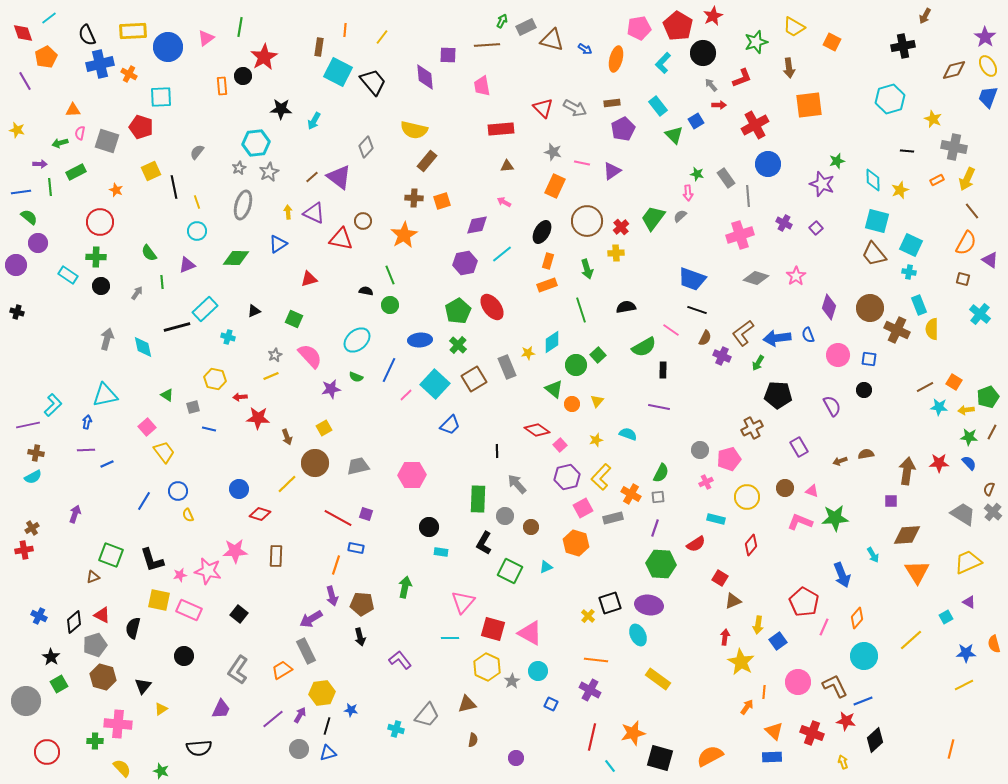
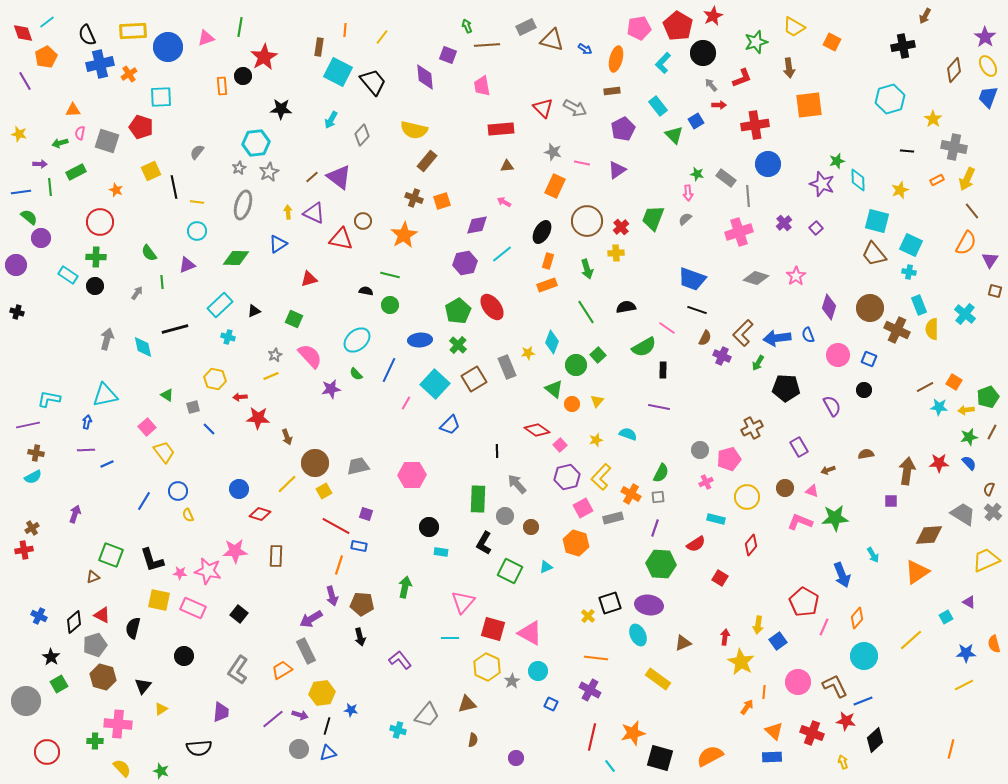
cyan line at (49, 18): moved 2 px left, 4 px down
green arrow at (502, 21): moved 35 px left, 5 px down; rotated 48 degrees counterclockwise
pink triangle at (206, 38): rotated 18 degrees clockwise
purple square at (448, 55): rotated 18 degrees clockwise
brown diamond at (954, 70): rotated 35 degrees counterclockwise
orange cross at (129, 74): rotated 28 degrees clockwise
brown rectangle at (612, 103): moved 12 px up
yellow star at (933, 119): rotated 12 degrees clockwise
cyan arrow at (314, 121): moved 17 px right, 1 px up
red cross at (755, 125): rotated 20 degrees clockwise
yellow star at (17, 130): moved 2 px right, 4 px down
gray diamond at (366, 147): moved 4 px left, 12 px up
purple triangle at (612, 171): moved 5 px right, 1 px up
gray rectangle at (726, 178): rotated 18 degrees counterclockwise
cyan diamond at (873, 180): moved 15 px left
brown cross at (414, 198): rotated 18 degrees clockwise
yellow line at (197, 202): rotated 64 degrees counterclockwise
gray semicircle at (680, 216): moved 5 px right, 3 px down
green trapezoid at (653, 218): rotated 16 degrees counterclockwise
purple cross at (784, 223): rotated 21 degrees clockwise
pink cross at (740, 235): moved 1 px left, 3 px up
purple circle at (38, 243): moved 3 px right, 5 px up
purple triangle at (990, 260): rotated 30 degrees clockwise
green line at (390, 275): rotated 54 degrees counterclockwise
brown square at (963, 279): moved 32 px right, 12 px down
black circle at (101, 286): moved 6 px left
cyan rectangle at (205, 309): moved 15 px right, 4 px up
green line at (581, 310): moved 5 px right, 2 px down; rotated 15 degrees counterclockwise
cyan cross at (980, 314): moved 15 px left
black line at (177, 327): moved 2 px left, 2 px down
pink line at (671, 330): moved 4 px left, 2 px up
brown L-shape at (743, 333): rotated 8 degrees counterclockwise
cyan diamond at (552, 342): rotated 35 degrees counterclockwise
blue square at (869, 359): rotated 14 degrees clockwise
green semicircle at (356, 377): moved 3 px up; rotated 24 degrees clockwise
pink line at (406, 395): moved 8 px down; rotated 16 degrees counterclockwise
black pentagon at (778, 395): moved 8 px right, 7 px up
cyan L-shape at (53, 405): moved 4 px left, 6 px up; rotated 125 degrees counterclockwise
yellow square at (324, 428): moved 63 px down
blue line at (209, 429): rotated 32 degrees clockwise
green star at (969, 437): rotated 18 degrees counterclockwise
brown arrow at (840, 461): moved 12 px left, 9 px down
red line at (338, 518): moved 2 px left, 8 px down
brown diamond at (907, 535): moved 22 px right
blue rectangle at (356, 548): moved 3 px right, 2 px up
yellow trapezoid at (968, 562): moved 18 px right, 2 px up
orange line at (336, 565): moved 3 px right
orange triangle at (917, 572): rotated 28 degrees clockwise
pink star at (180, 575): moved 2 px up; rotated 16 degrees clockwise
brown triangle at (733, 601): moved 50 px left, 42 px down
pink rectangle at (189, 610): moved 4 px right, 2 px up
orange line at (596, 660): moved 2 px up
purple trapezoid at (221, 709): moved 3 px down; rotated 20 degrees counterclockwise
purple arrow at (300, 715): rotated 77 degrees clockwise
cyan cross at (396, 729): moved 2 px right, 1 px down
